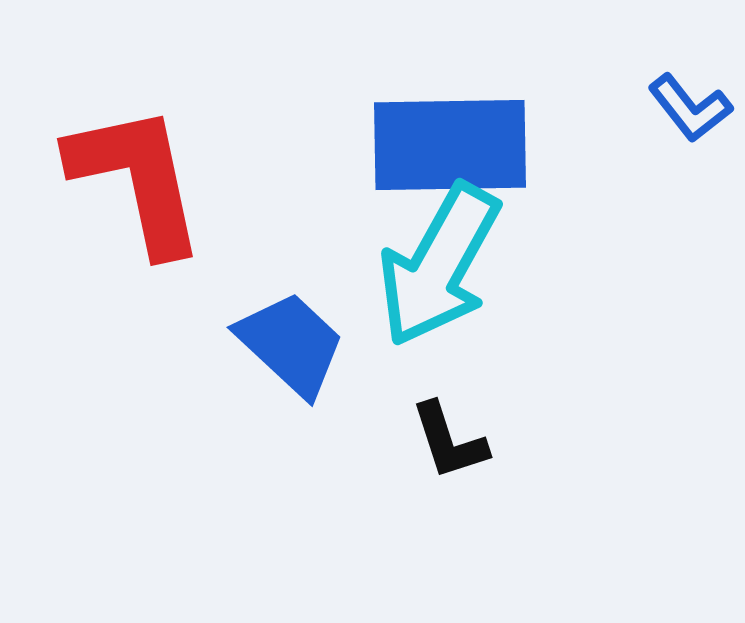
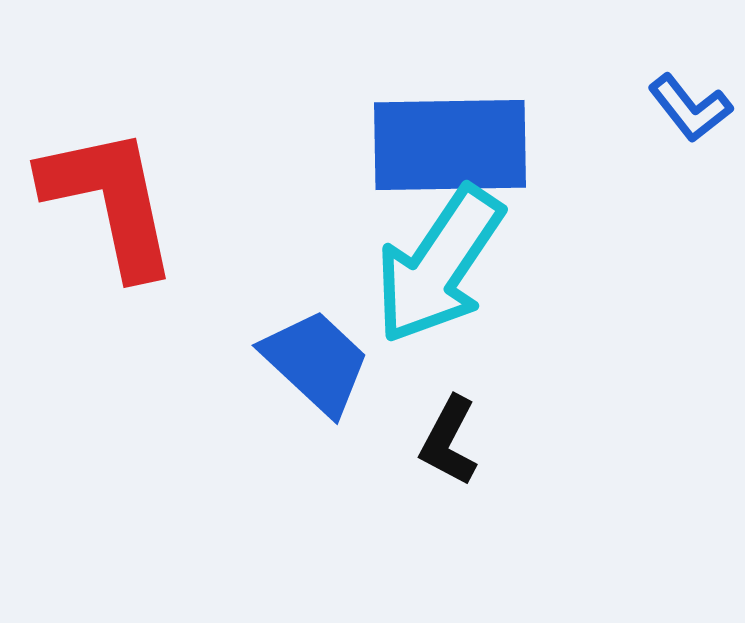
red L-shape: moved 27 px left, 22 px down
cyan arrow: rotated 5 degrees clockwise
blue trapezoid: moved 25 px right, 18 px down
black L-shape: rotated 46 degrees clockwise
